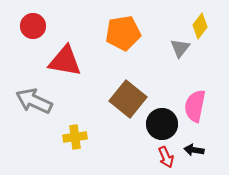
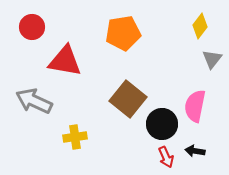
red circle: moved 1 px left, 1 px down
gray triangle: moved 32 px right, 11 px down
black arrow: moved 1 px right, 1 px down
